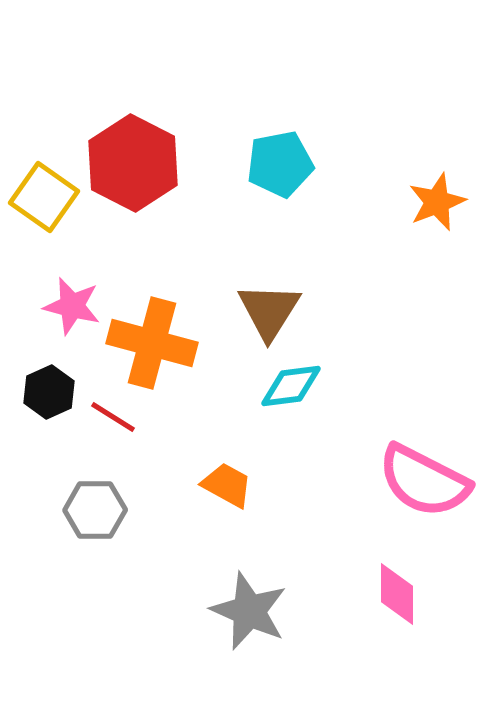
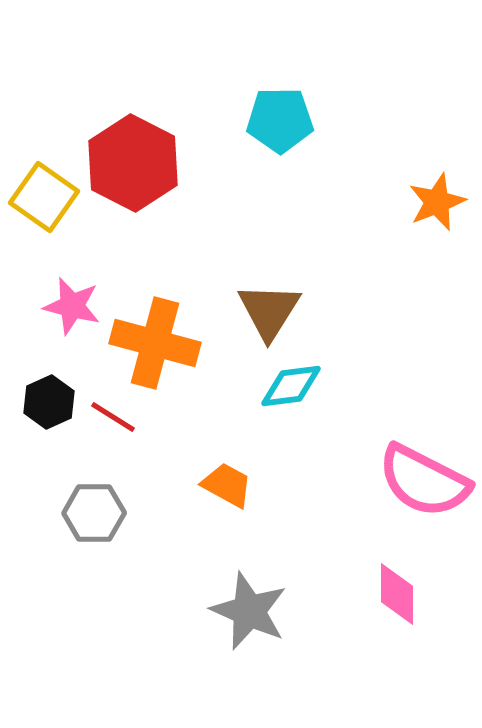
cyan pentagon: moved 44 px up; rotated 10 degrees clockwise
orange cross: moved 3 px right
black hexagon: moved 10 px down
gray hexagon: moved 1 px left, 3 px down
